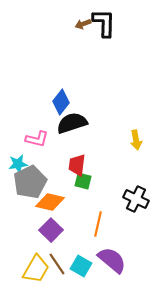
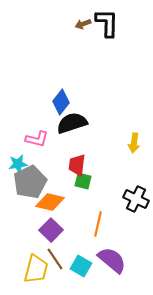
black L-shape: moved 3 px right
yellow arrow: moved 2 px left, 3 px down; rotated 18 degrees clockwise
brown line: moved 2 px left, 5 px up
yellow trapezoid: rotated 16 degrees counterclockwise
